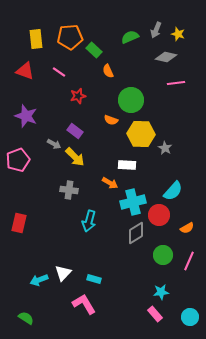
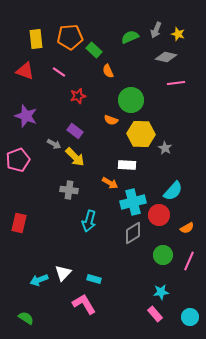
gray diamond at (136, 233): moved 3 px left
